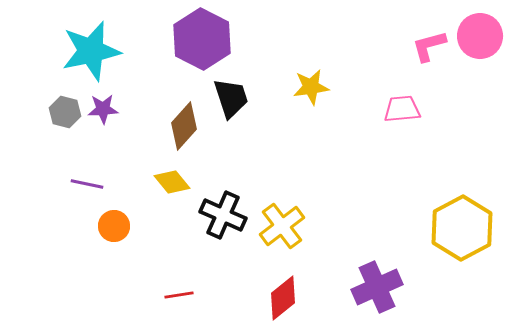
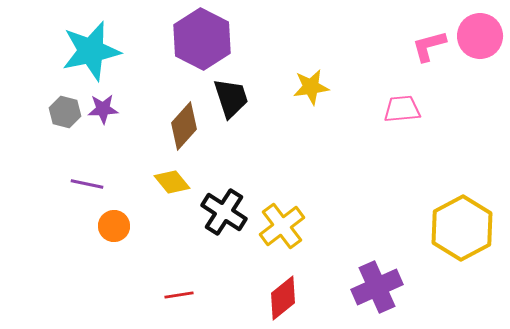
black cross: moved 1 px right, 3 px up; rotated 9 degrees clockwise
